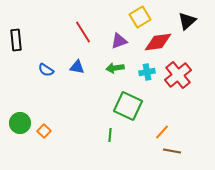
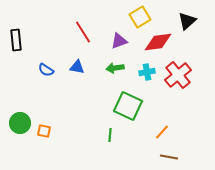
orange square: rotated 32 degrees counterclockwise
brown line: moved 3 px left, 6 px down
